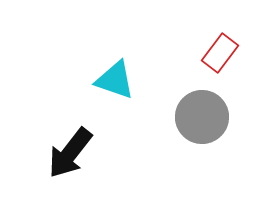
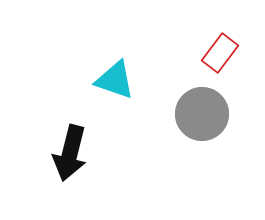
gray circle: moved 3 px up
black arrow: rotated 24 degrees counterclockwise
